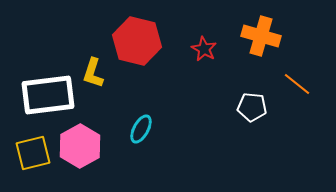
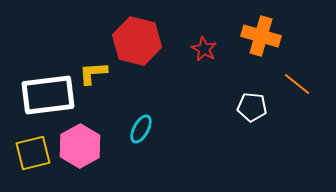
yellow L-shape: rotated 68 degrees clockwise
